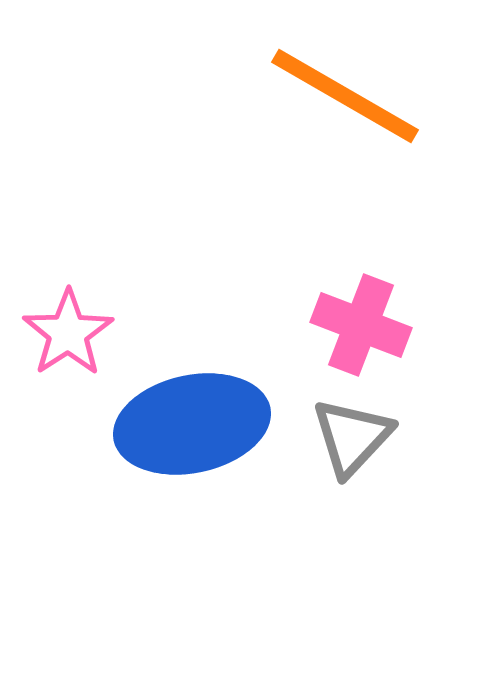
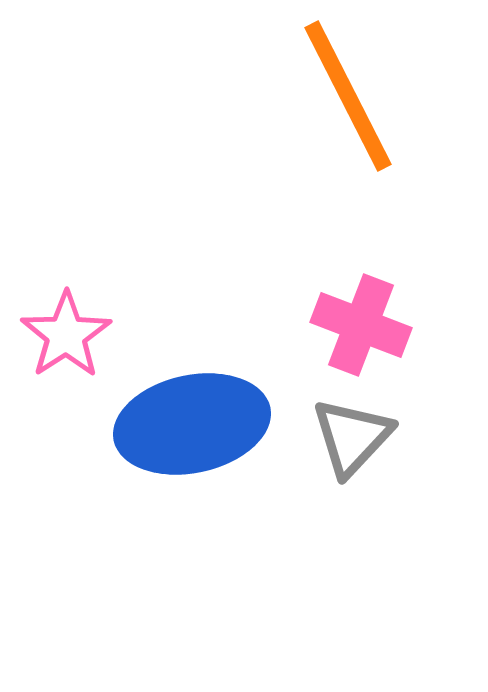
orange line: moved 3 px right; rotated 33 degrees clockwise
pink star: moved 2 px left, 2 px down
